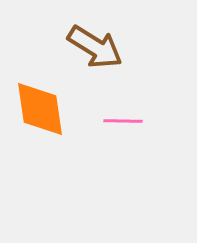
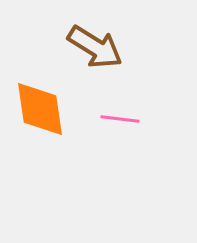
pink line: moved 3 px left, 2 px up; rotated 6 degrees clockwise
